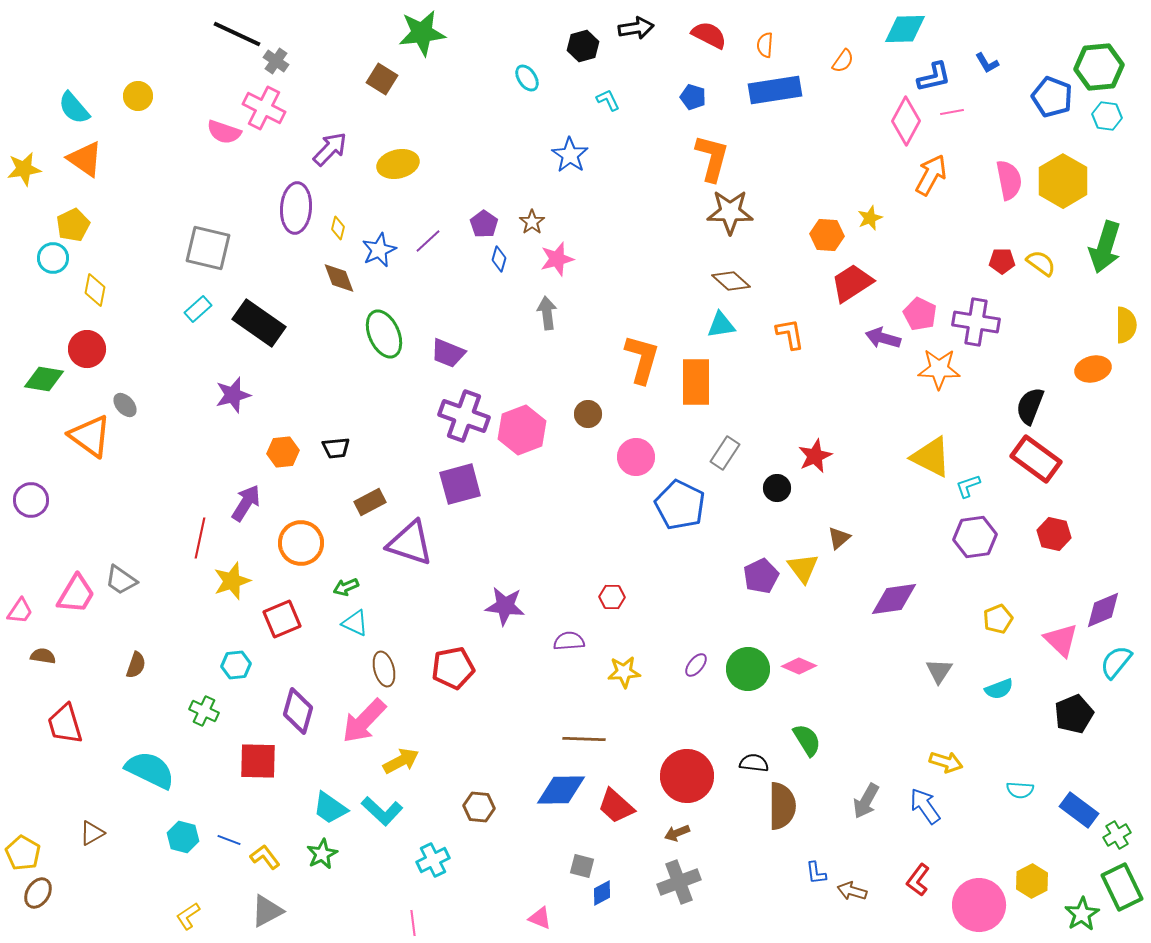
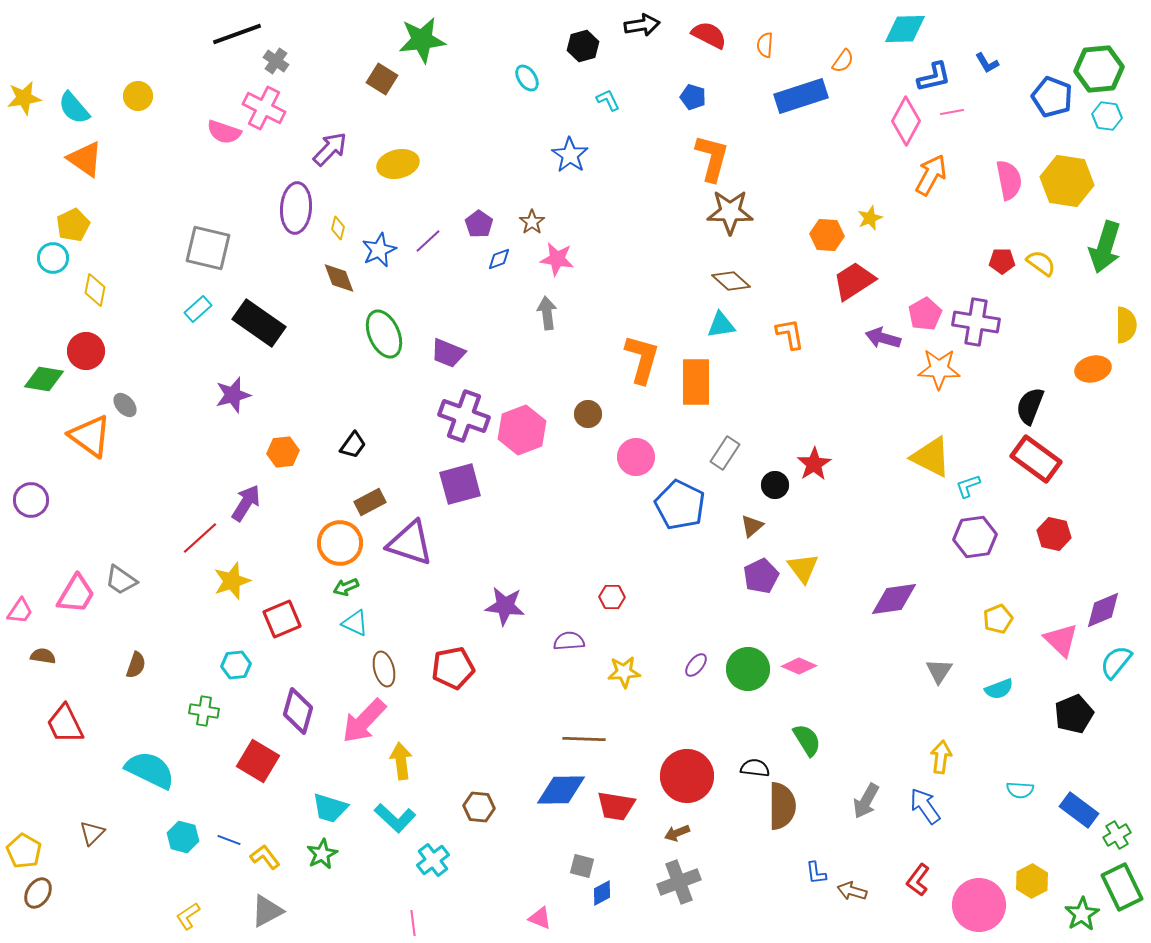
black arrow at (636, 28): moved 6 px right, 3 px up
green star at (422, 33): moved 7 px down
black line at (237, 34): rotated 45 degrees counterclockwise
green hexagon at (1099, 67): moved 2 px down
blue rectangle at (775, 90): moved 26 px right, 6 px down; rotated 9 degrees counterclockwise
yellow star at (24, 169): moved 71 px up
yellow hexagon at (1063, 181): moved 4 px right; rotated 21 degrees counterclockwise
purple pentagon at (484, 224): moved 5 px left
blue diamond at (499, 259): rotated 55 degrees clockwise
pink star at (557, 259): rotated 24 degrees clockwise
red trapezoid at (852, 283): moved 2 px right, 2 px up
pink pentagon at (920, 314): moved 5 px right; rotated 16 degrees clockwise
red circle at (87, 349): moved 1 px left, 2 px down
black trapezoid at (336, 448): moved 17 px right, 3 px up; rotated 48 degrees counterclockwise
red star at (815, 456): moved 1 px left, 8 px down; rotated 8 degrees counterclockwise
black circle at (777, 488): moved 2 px left, 3 px up
red line at (200, 538): rotated 36 degrees clockwise
brown triangle at (839, 538): moved 87 px left, 12 px up
orange circle at (301, 543): moved 39 px right
green cross at (204, 711): rotated 16 degrees counterclockwise
red trapezoid at (65, 724): rotated 9 degrees counterclockwise
red square at (258, 761): rotated 30 degrees clockwise
yellow arrow at (401, 761): rotated 69 degrees counterclockwise
yellow arrow at (946, 762): moved 5 px left, 5 px up; rotated 100 degrees counterclockwise
black semicircle at (754, 763): moved 1 px right, 5 px down
red trapezoid at (616, 806): rotated 33 degrees counterclockwise
cyan trapezoid at (330, 808): rotated 18 degrees counterclockwise
cyan L-shape at (382, 811): moved 13 px right, 7 px down
brown triangle at (92, 833): rotated 16 degrees counterclockwise
yellow pentagon at (23, 853): moved 1 px right, 2 px up
cyan cross at (433, 860): rotated 12 degrees counterclockwise
